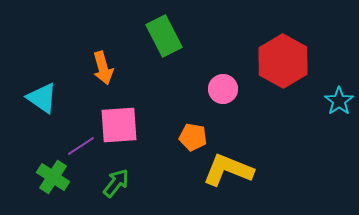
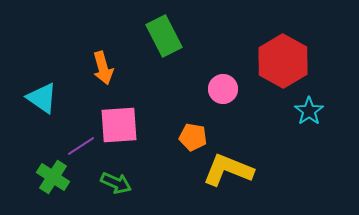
cyan star: moved 30 px left, 10 px down
green arrow: rotated 76 degrees clockwise
